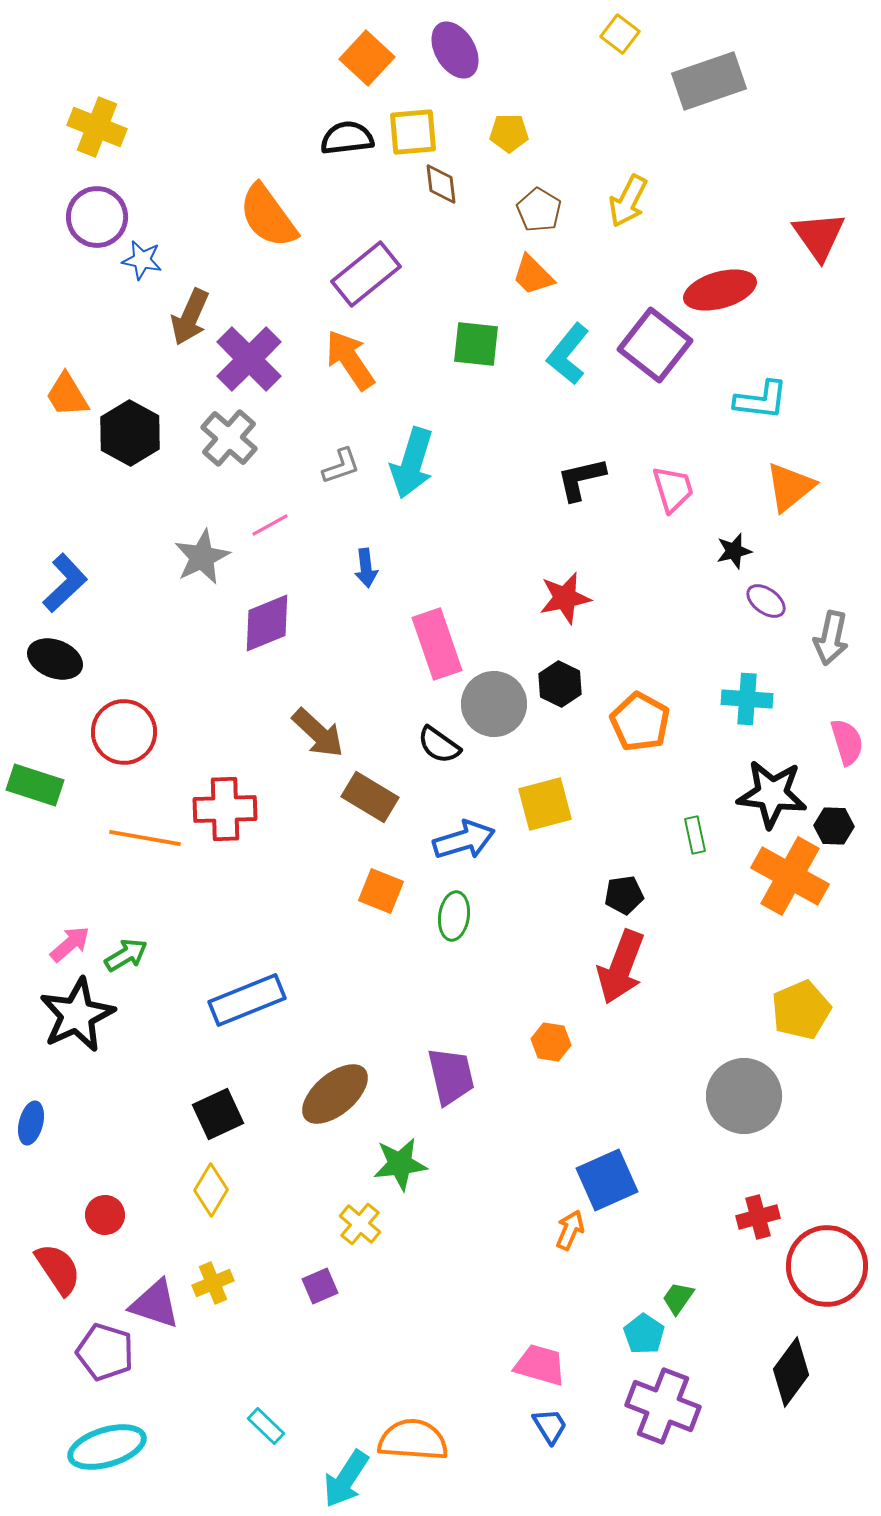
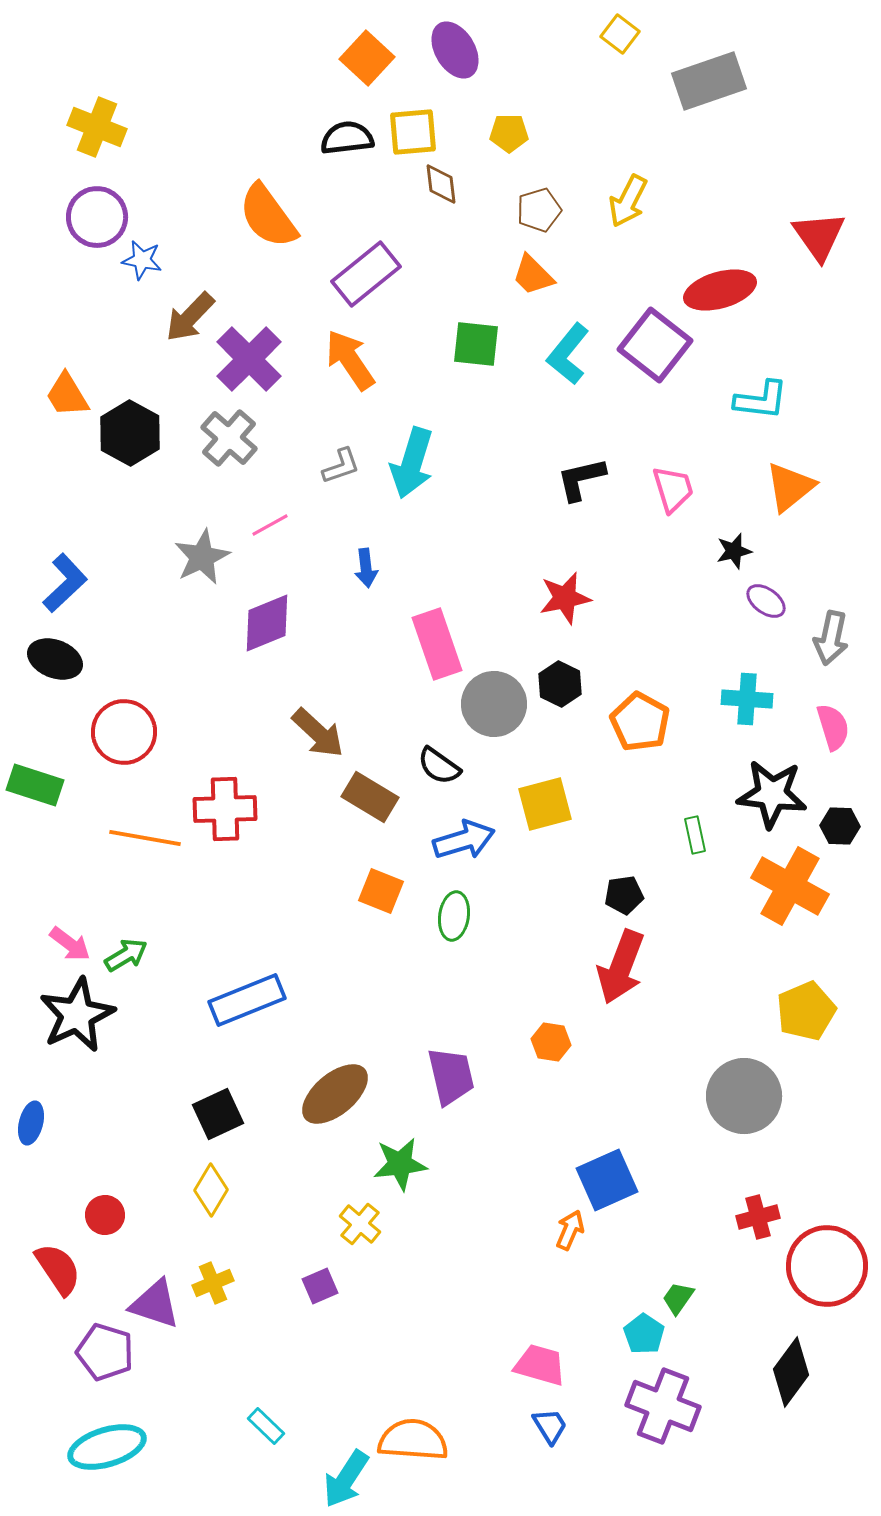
brown pentagon at (539, 210): rotated 24 degrees clockwise
brown arrow at (190, 317): rotated 20 degrees clockwise
pink semicircle at (847, 742): moved 14 px left, 15 px up
black semicircle at (439, 745): moved 21 px down
black hexagon at (834, 826): moved 6 px right
orange cross at (790, 876): moved 10 px down
pink arrow at (70, 944): rotated 78 degrees clockwise
yellow pentagon at (801, 1010): moved 5 px right, 1 px down
